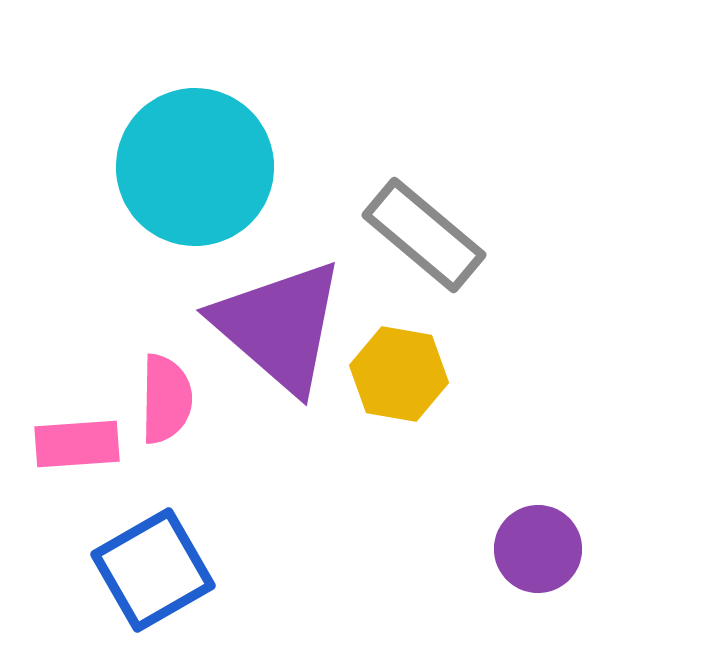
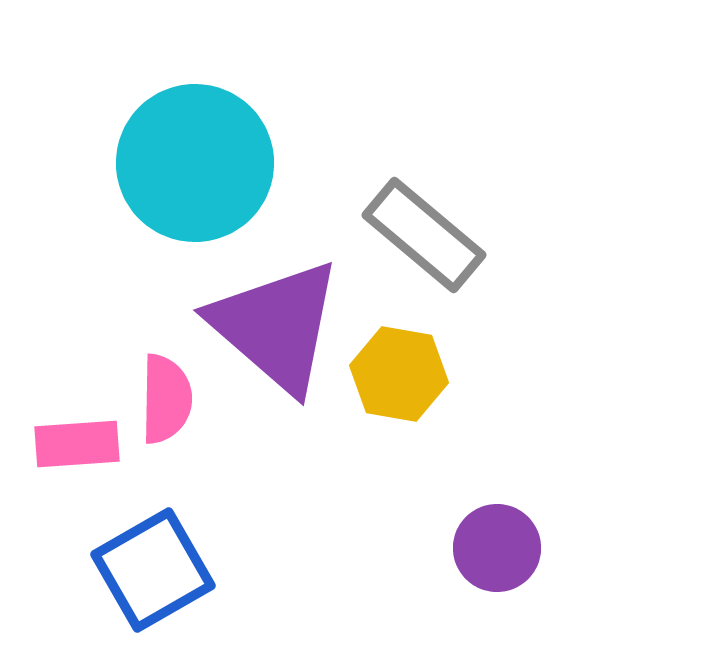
cyan circle: moved 4 px up
purple triangle: moved 3 px left
purple circle: moved 41 px left, 1 px up
